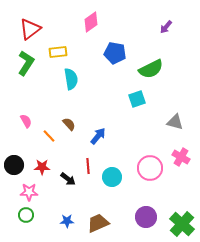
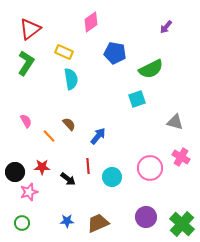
yellow rectangle: moved 6 px right; rotated 30 degrees clockwise
black circle: moved 1 px right, 7 px down
pink star: rotated 18 degrees counterclockwise
green circle: moved 4 px left, 8 px down
